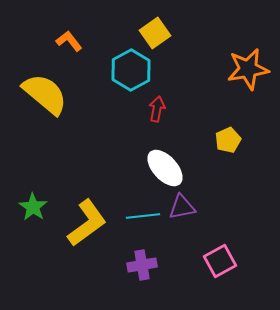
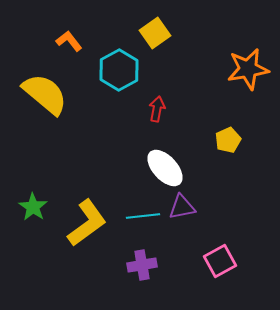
cyan hexagon: moved 12 px left
